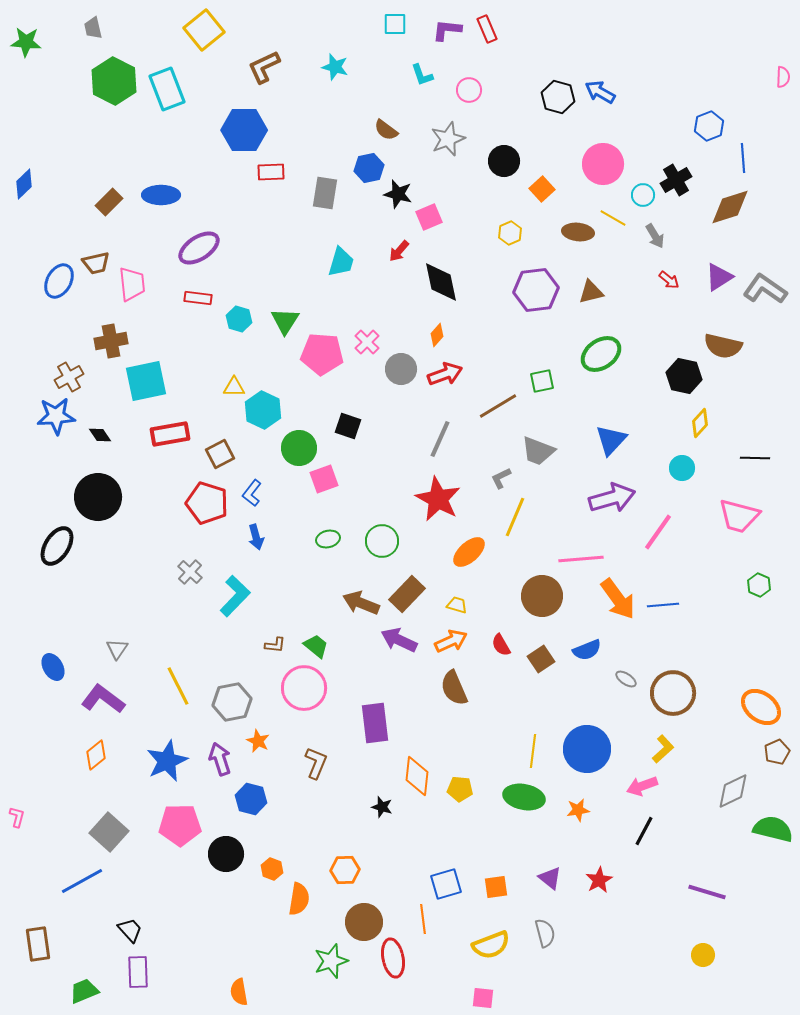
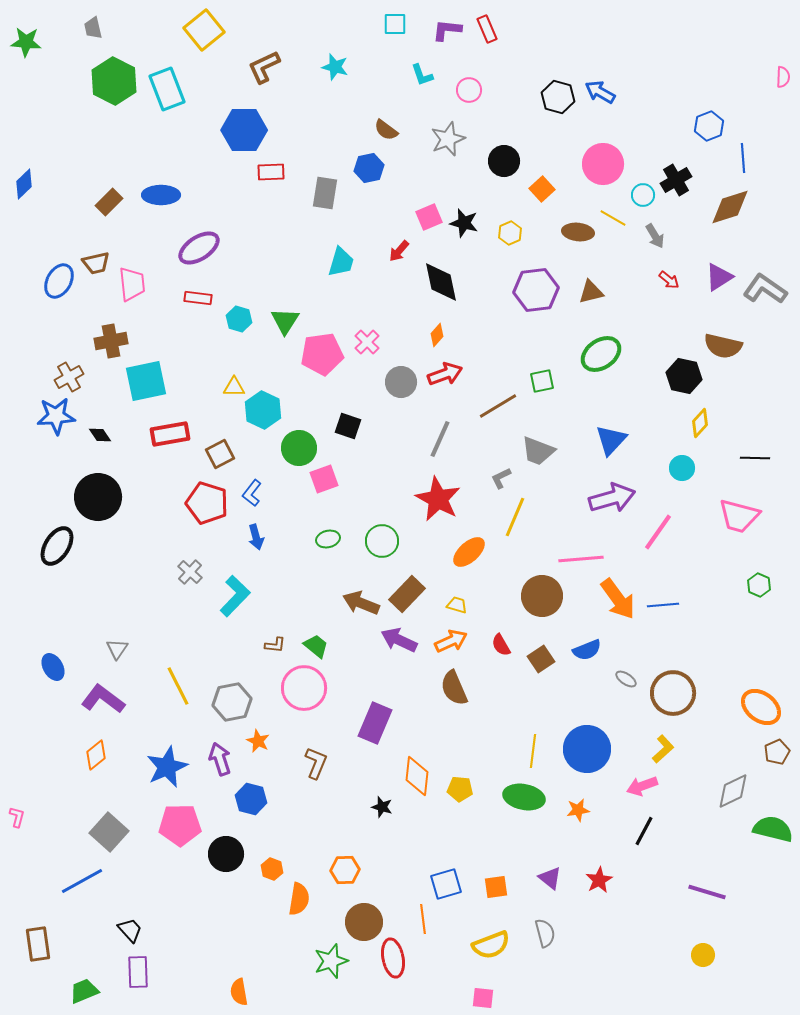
black star at (398, 194): moved 66 px right, 29 px down
pink pentagon at (322, 354): rotated 12 degrees counterclockwise
gray circle at (401, 369): moved 13 px down
purple rectangle at (375, 723): rotated 30 degrees clockwise
blue star at (167, 761): moved 6 px down
